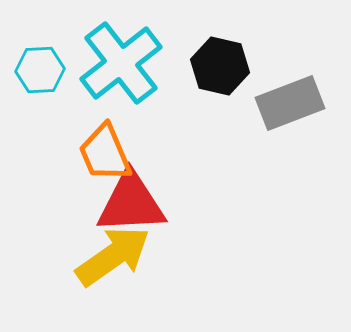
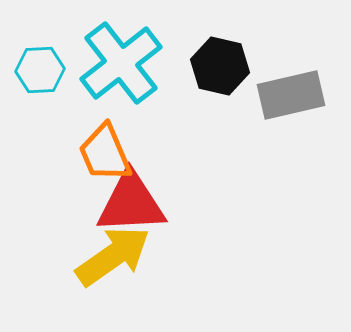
gray rectangle: moved 1 px right, 8 px up; rotated 8 degrees clockwise
